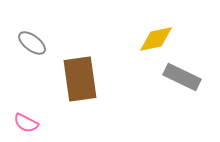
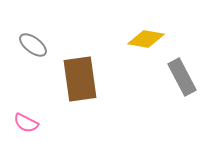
yellow diamond: moved 10 px left; rotated 21 degrees clockwise
gray ellipse: moved 1 px right, 2 px down
gray rectangle: rotated 36 degrees clockwise
